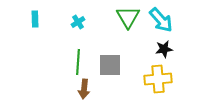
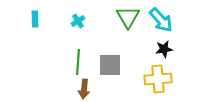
cyan cross: moved 1 px up
